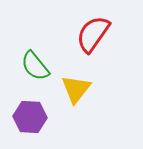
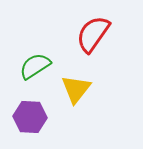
green semicircle: rotated 96 degrees clockwise
